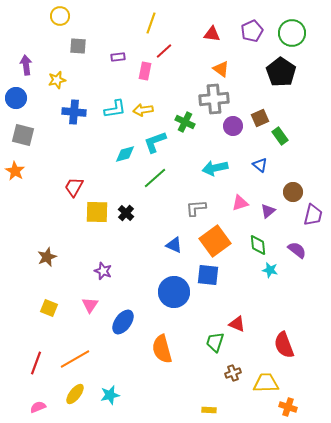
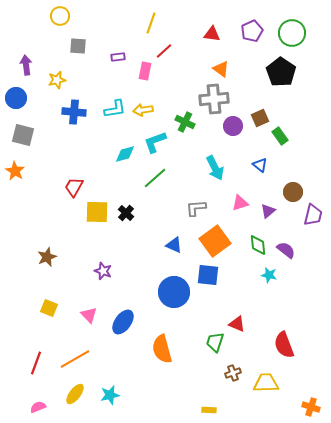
cyan arrow at (215, 168): rotated 105 degrees counterclockwise
purple semicircle at (297, 250): moved 11 px left
cyan star at (270, 270): moved 1 px left, 5 px down
pink triangle at (90, 305): moved 1 px left, 10 px down; rotated 18 degrees counterclockwise
orange cross at (288, 407): moved 23 px right
